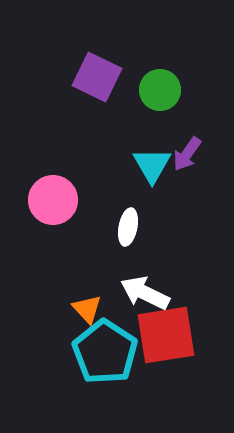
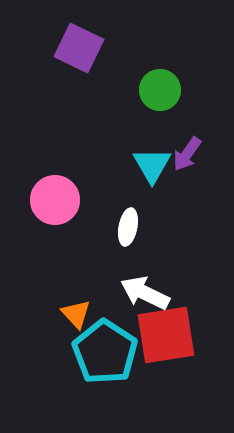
purple square: moved 18 px left, 29 px up
pink circle: moved 2 px right
orange triangle: moved 11 px left, 5 px down
